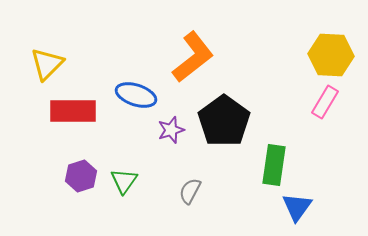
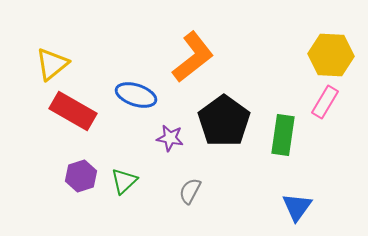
yellow triangle: moved 5 px right; rotated 6 degrees clockwise
red rectangle: rotated 30 degrees clockwise
purple star: moved 1 px left, 8 px down; rotated 28 degrees clockwise
green rectangle: moved 9 px right, 30 px up
green triangle: rotated 12 degrees clockwise
